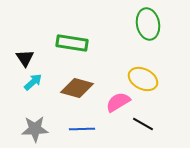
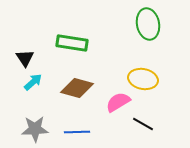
yellow ellipse: rotated 16 degrees counterclockwise
blue line: moved 5 px left, 3 px down
